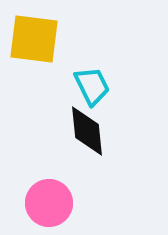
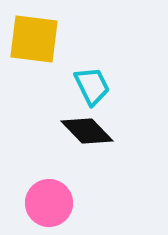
black diamond: rotated 38 degrees counterclockwise
